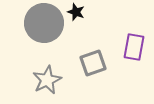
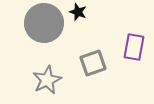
black star: moved 2 px right
